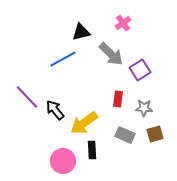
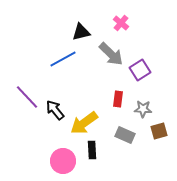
pink cross: moved 2 px left; rotated 14 degrees counterclockwise
gray star: moved 1 px left, 1 px down
brown square: moved 4 px right, 3 px up
